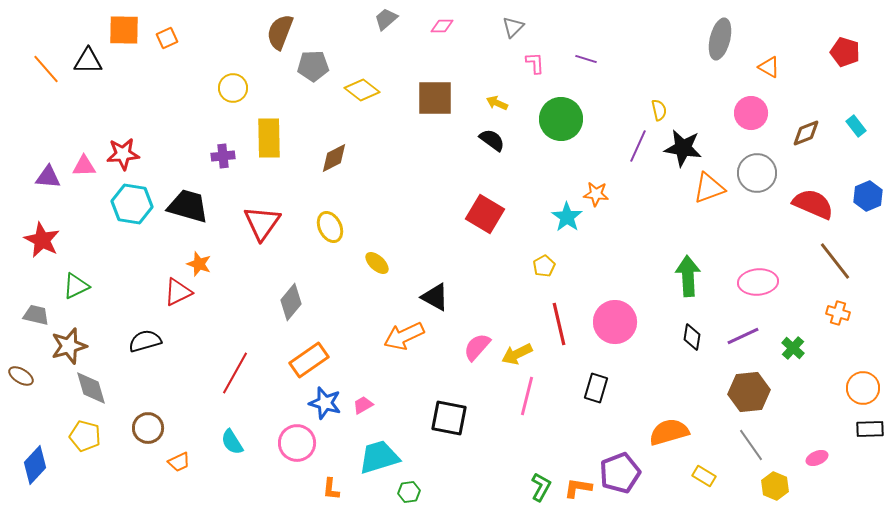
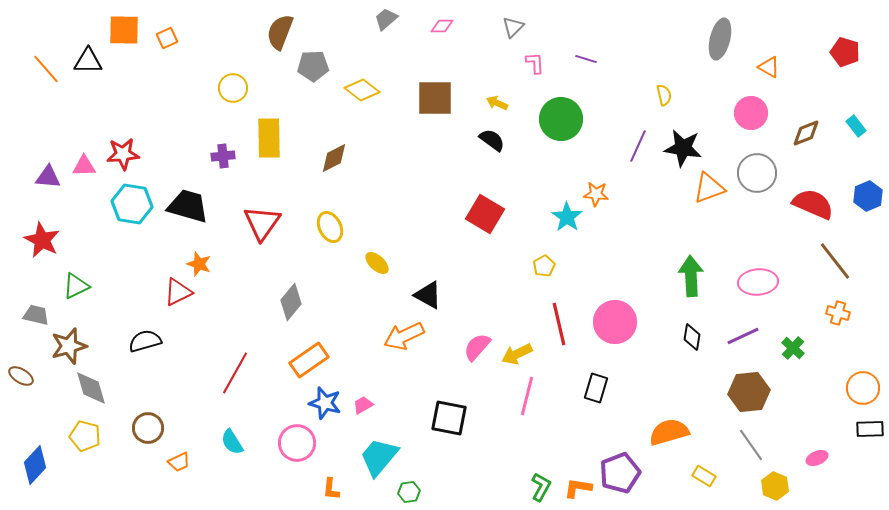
yellow semicircle at (659, 110): moved 5 px right, 15 px up
green arrow at (688, 276): moved 3 px right
black triangle at (435, 297): moved 7 px left, 2 px up
cyan trapezoid at (379, 457): rotated 33 degrees counterclockwise
